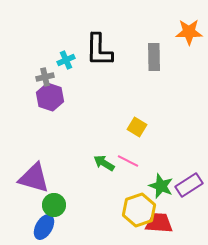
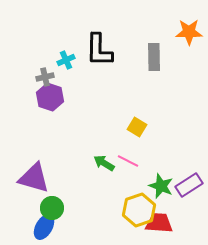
green circle: moved 2 px left, 3 px down
